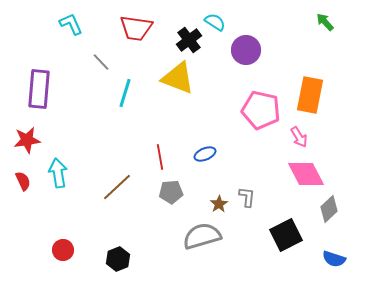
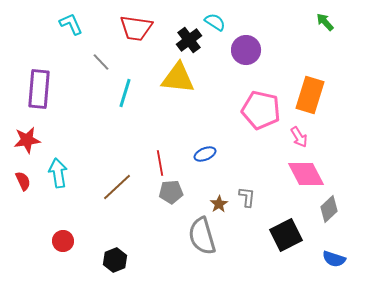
yellow triangle: rotated 15 degrees counterclockwise
orange rectangle: rotated 6 degrees clockwise
red line: moved 6 px down
gray semicircle: rotated 90 degrees counterclockwise
red circle: moved 9 px up
black hexagon: moved 3 px left, 1 px down
